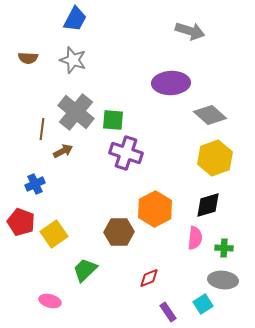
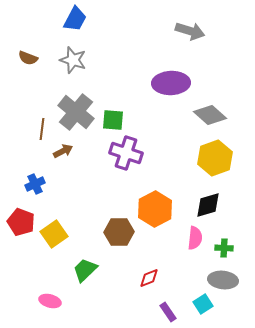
brown semicircle: rotated 18 degrees clockwise
